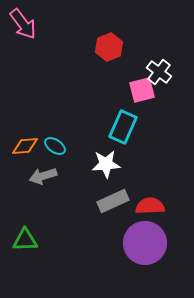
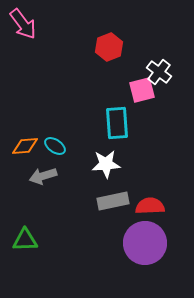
cyan rectangle: moved 6 px left, 4 px up; rotated 28 degrees counterclockwise
gray rectangle: rotated 12 degrees clockwise
